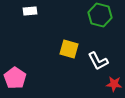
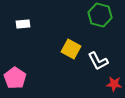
white rectangle: moved 7 px left, 13 px down
yellow square: moved 2 px right; rotated 12 degrees clockwise
